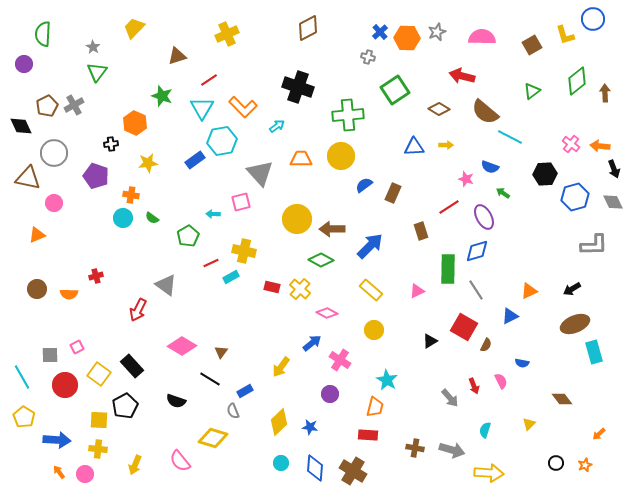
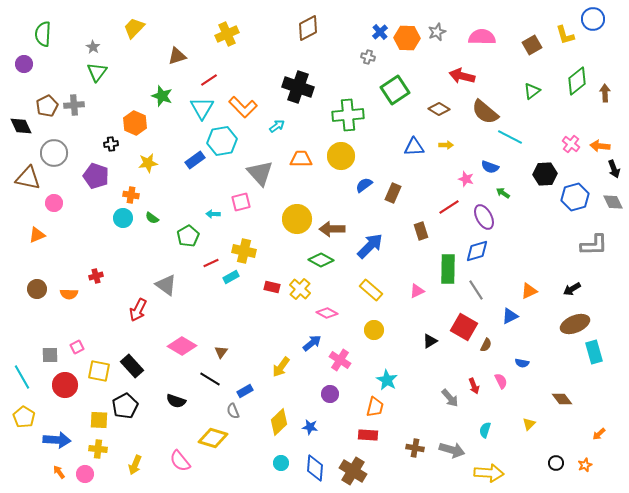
gray cross at (74, 105): rotated 24 degrees clockwise
yellow square at (99, 374): moved 3 px up; rotated 25 degrees counterclockwise
